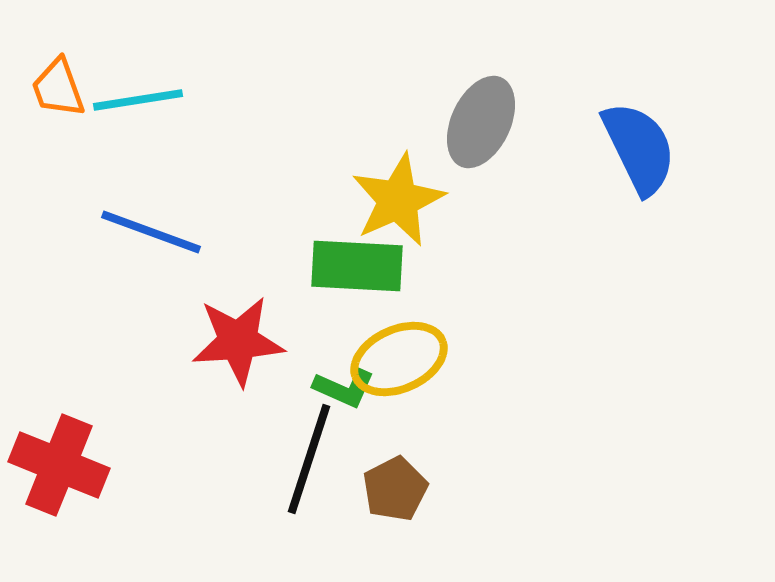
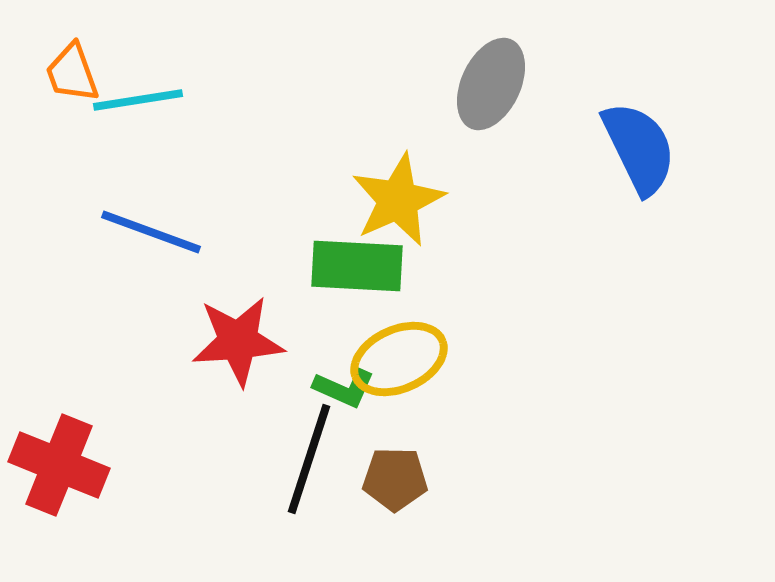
orange trapezoid: moved 14 px right, 15 px up
gray ellipse: moved 10 px right, 38 px up
brown pentagon: moved 10 px up; rotated 28 degrees clockwise
